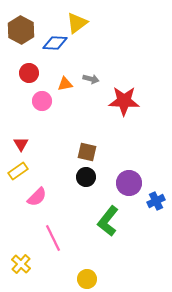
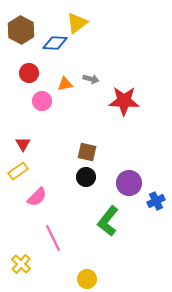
red triangle: moved 2 px right
